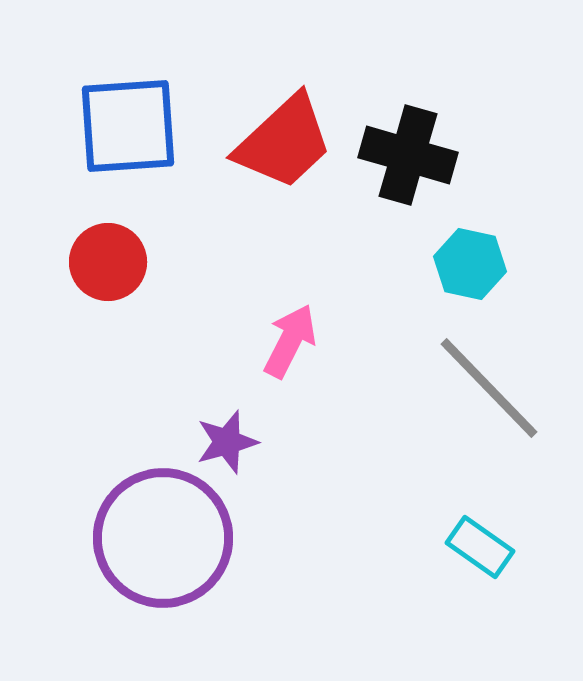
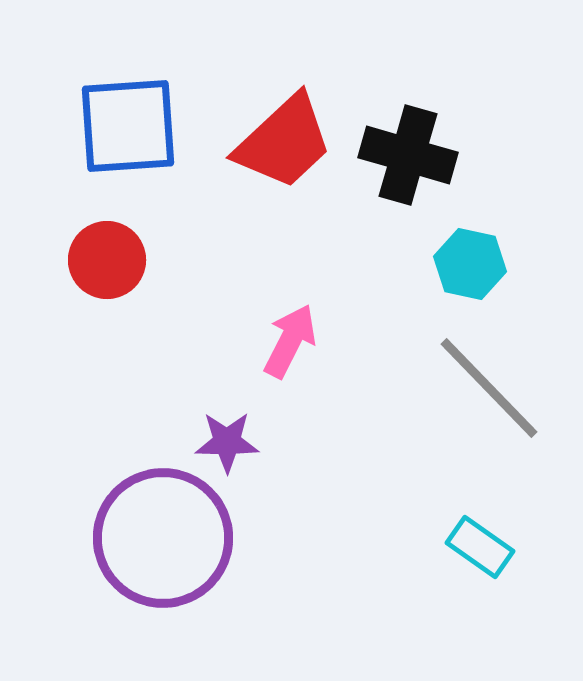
red circle: moved 1 px left, 2 px up
purple star: rotated 16 degrees clockwise
